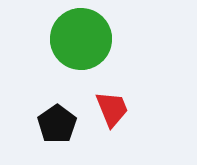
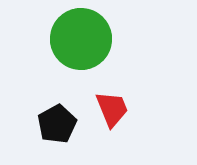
black pentagon: rotated 6 degrees clockwise
